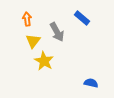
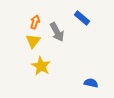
orange arrow: moved 8 px right, 3 px down; rotated 24 degrees clockwise
yellow star: moved 3 px left, 5 px down
